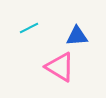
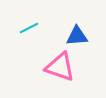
pink triangle: rotated 12 degrees counterclockwise
